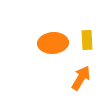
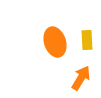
orange ellipse: moved 2 px right, 1 px up; rotated 76 degrees clockwise
